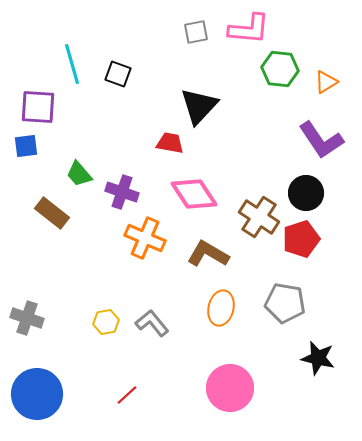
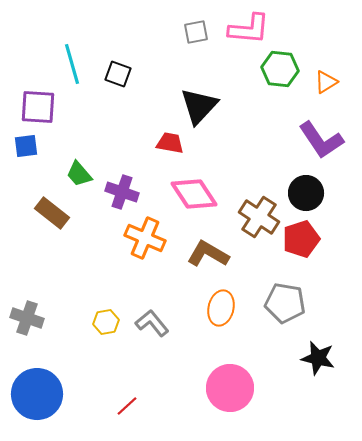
red line: moved 11 px down
